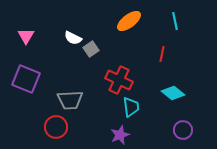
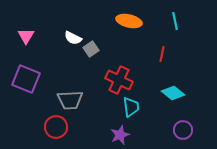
orange ellipse: rotated 50 degrees clockwise
